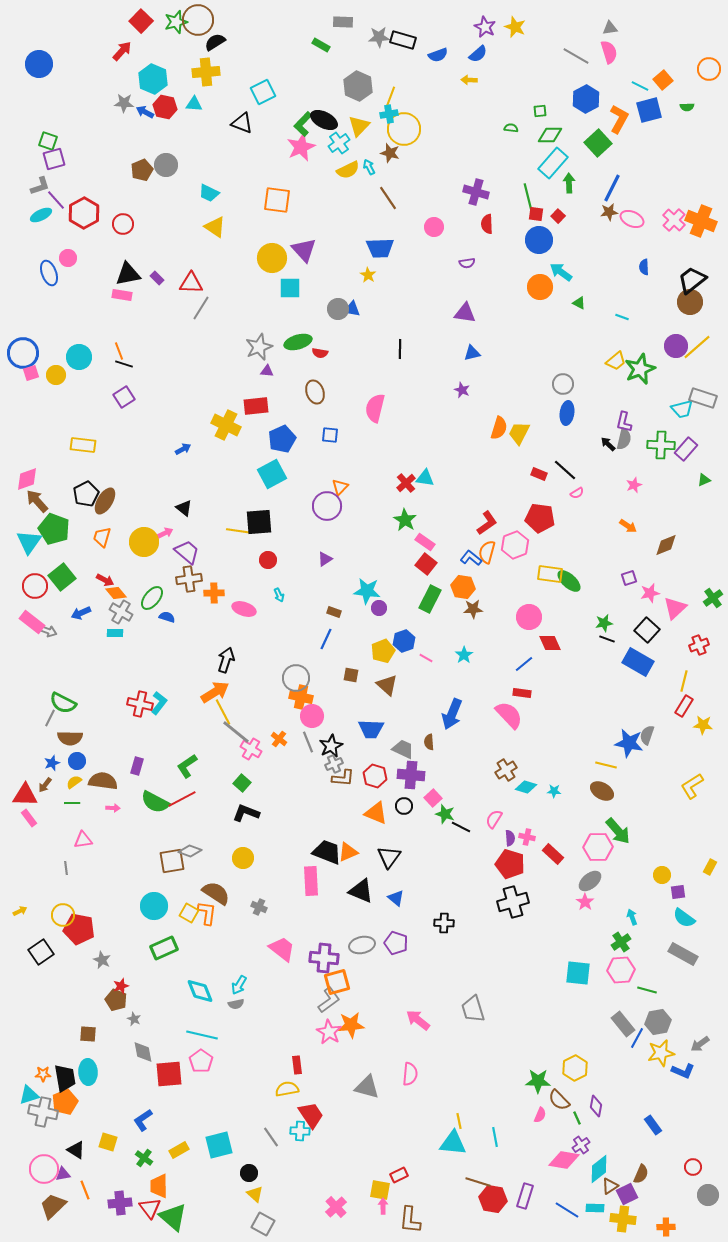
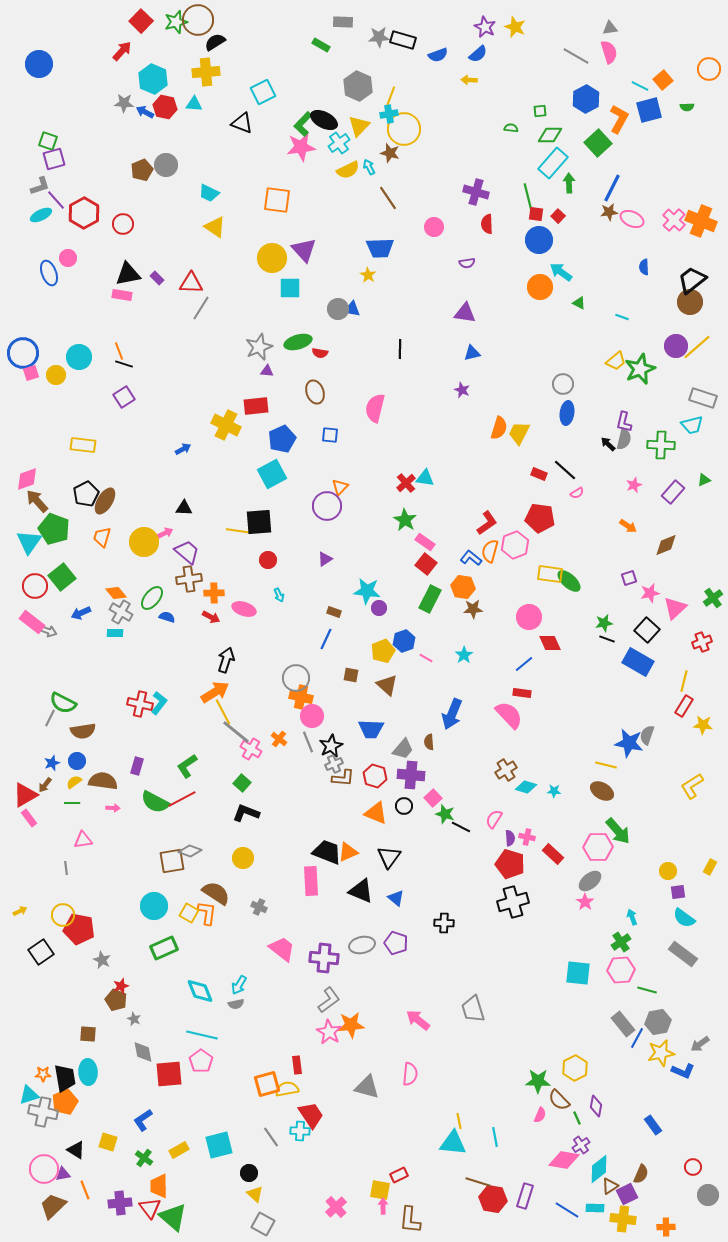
pink star at (301, 147): rotated 16 degrees clockwise
cyan trapezoid at (682, 409): moved 10 px right, 16 px down
purple rectangle at (686, 449): moved 13 px left, 43 px down
black triangle at (184, 508): rotated 36 degrees counterclockwise
orange semicircle at (487, 552): moved 3 px right, 1 px up
red arrow at (105, 580): moved 106 px right, 37 px down
red cross at (699, 645): moved 3 px right, 3 px up
brown semicircle at (70, 738): moved 13 px right, 7 px up; rotated 10 degrees counterclockwise
gray trapezoid at (403, 749): rotated 105 degrees clockwise
red triangle at (25, 795): rotated 32 degrees counterclockwise
yellow circle at (662, 875): moved 6 px right, 4 px up
gray rectangle at (683, 954): rotated 8 degrees clockwise
orange square at (337, 982): moved 70 px left, 102 px down
